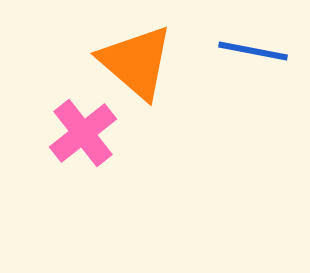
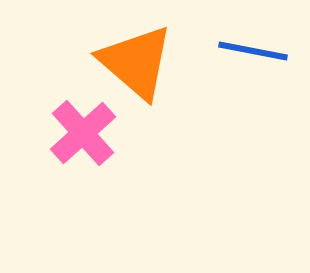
pink cross: rotated 4 degrees counterclockwise
